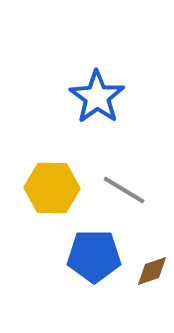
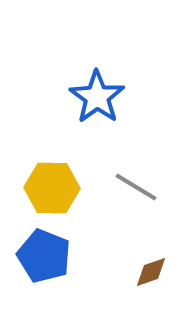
gray line: moved 12 px right, 3 px up
blue pentagon: moved 50 px left; rotated 22 degrees clockwise
brown diamond: moved 1 px left, 1 px down
